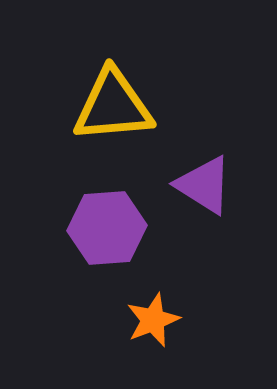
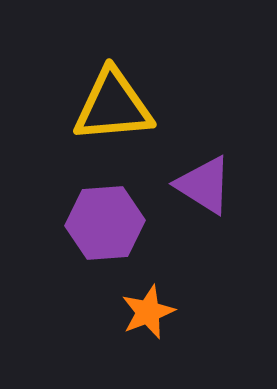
purple hexagon: moved 2 px left, 5 px up
orange star: moved 5 px left, 8 px up
